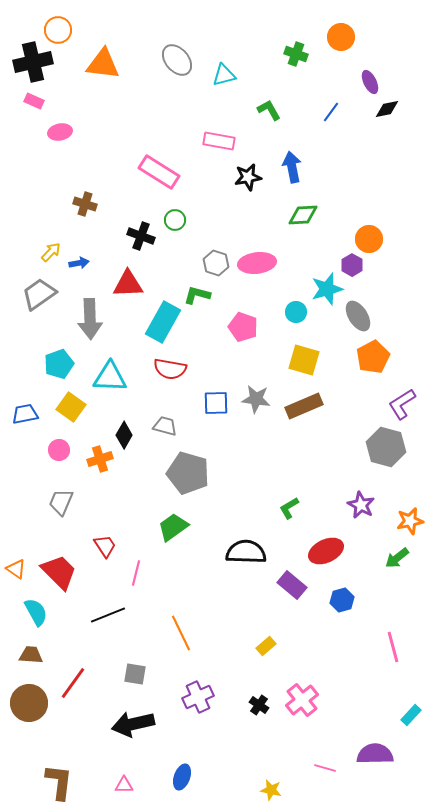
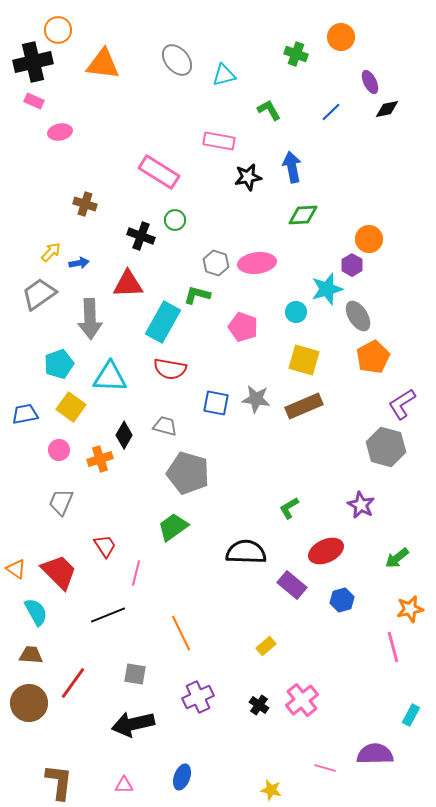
blue line at (331, 112): rotated 10 degrees clockwise
blue square at (216, 403): rotated 12 degrees clockwise
orange star at (410, 521): moved 88 px down
cyan rectangle at (411, 715): rotated 15 degrees counterclockwise
